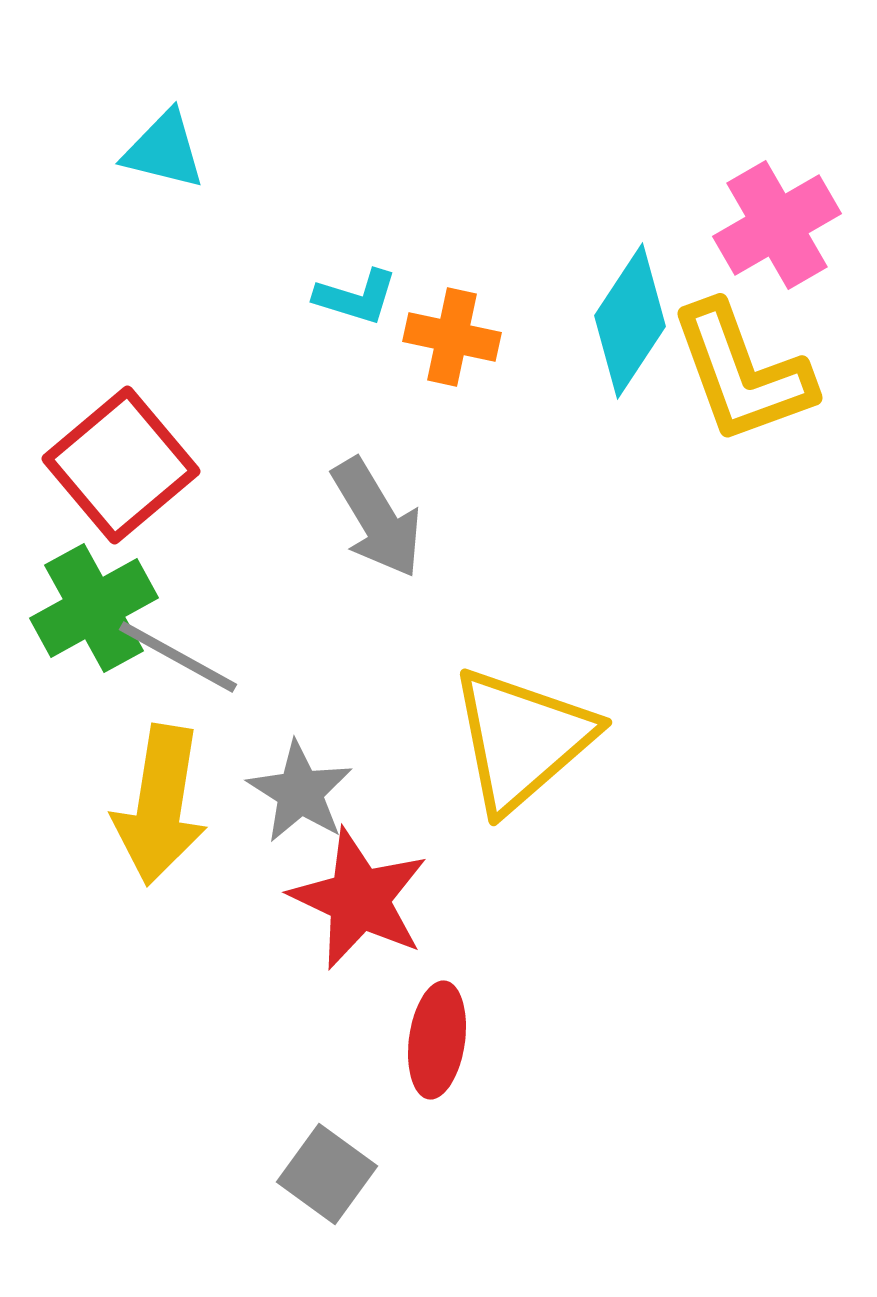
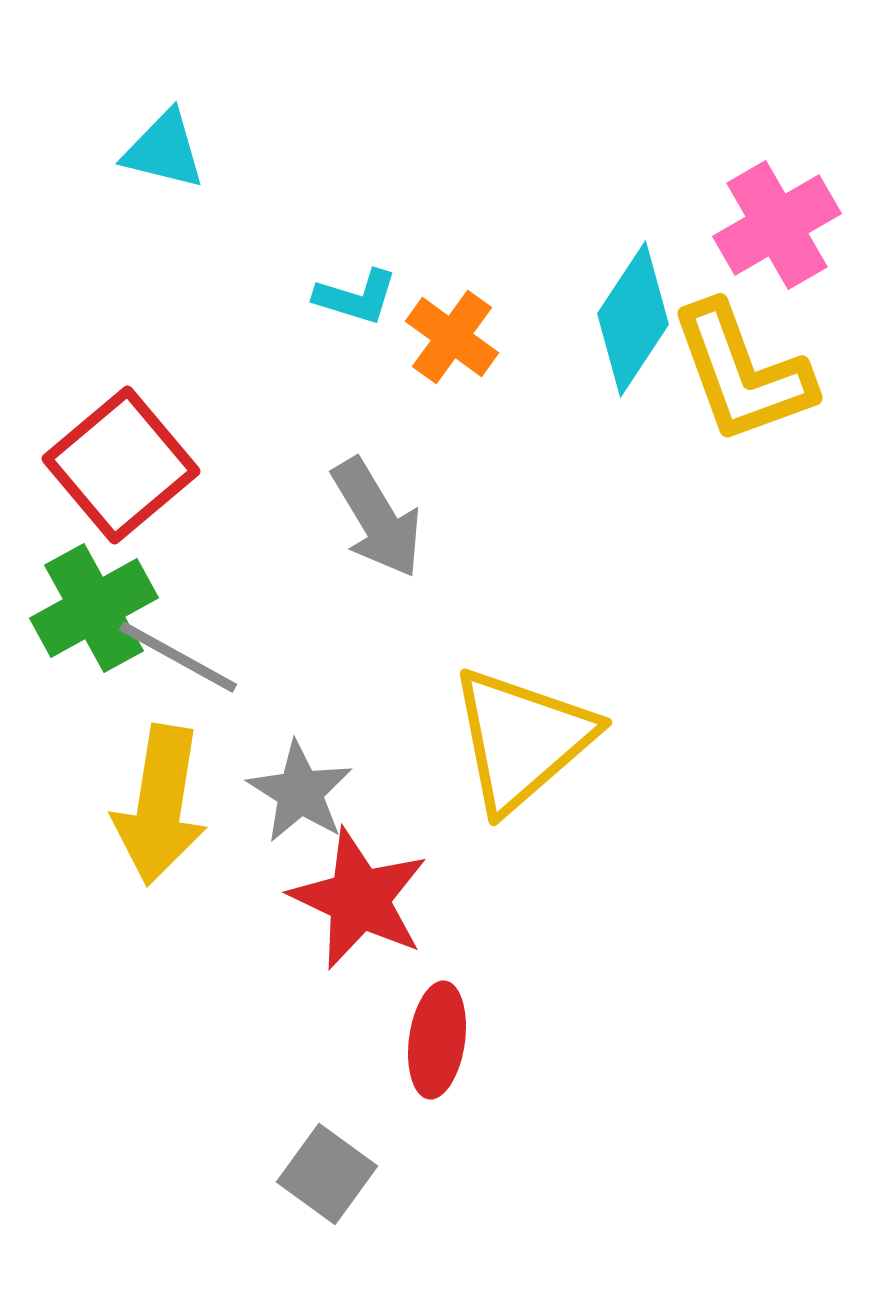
cyan diamond: moved 3 px right, 2 px up
orange cross: rotated 24 degrees clockwise
